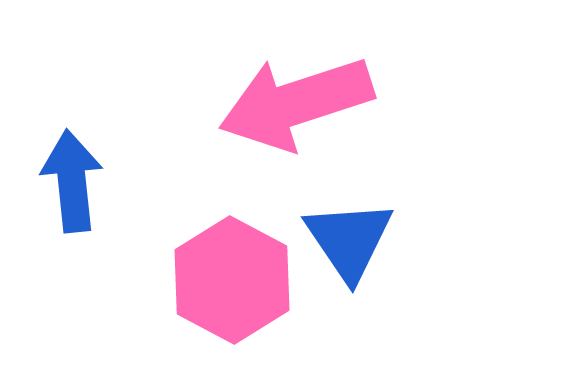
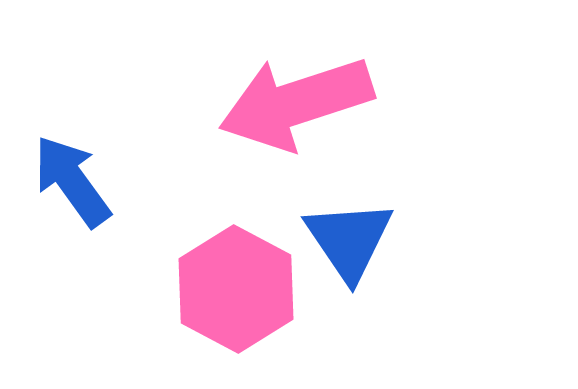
blue arrow: rotated 30 degrees counterclockwise
pink hexagon: moved 4 px right, 9 px down
